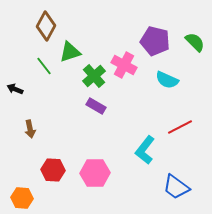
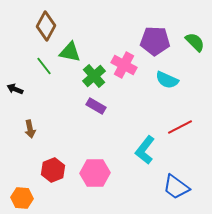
purple pentagon: rotated 12 degrees counterclockwise
green triangle: rotated 30 degrees clockwise
red hexagon: rotated 25 degrees counterclockwise
